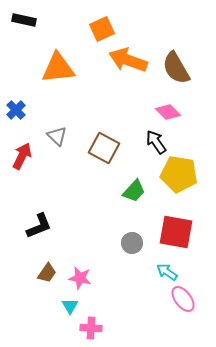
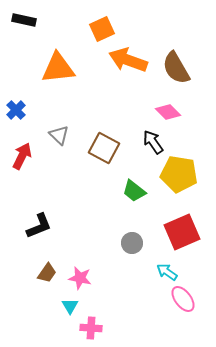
gray triangle: moved 2 px right, 1 px up
black arrow: moved 3 px left
green trapezoid: rotated 85 degrees clockwise
red square: moved 6 px right; rotated 33 degrees counterclockwise
